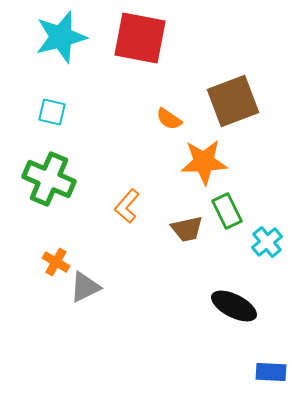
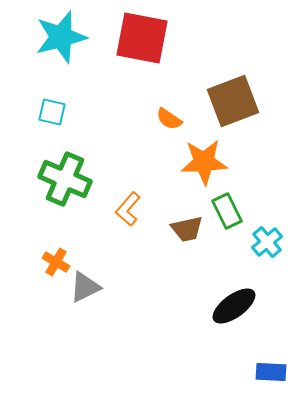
red square: moved 2 px right
green cross: moved 16 px right
orange L-shape: moved 1 px right, 3 px down
black ellipse: rotated 63 degrees counterclockwise
